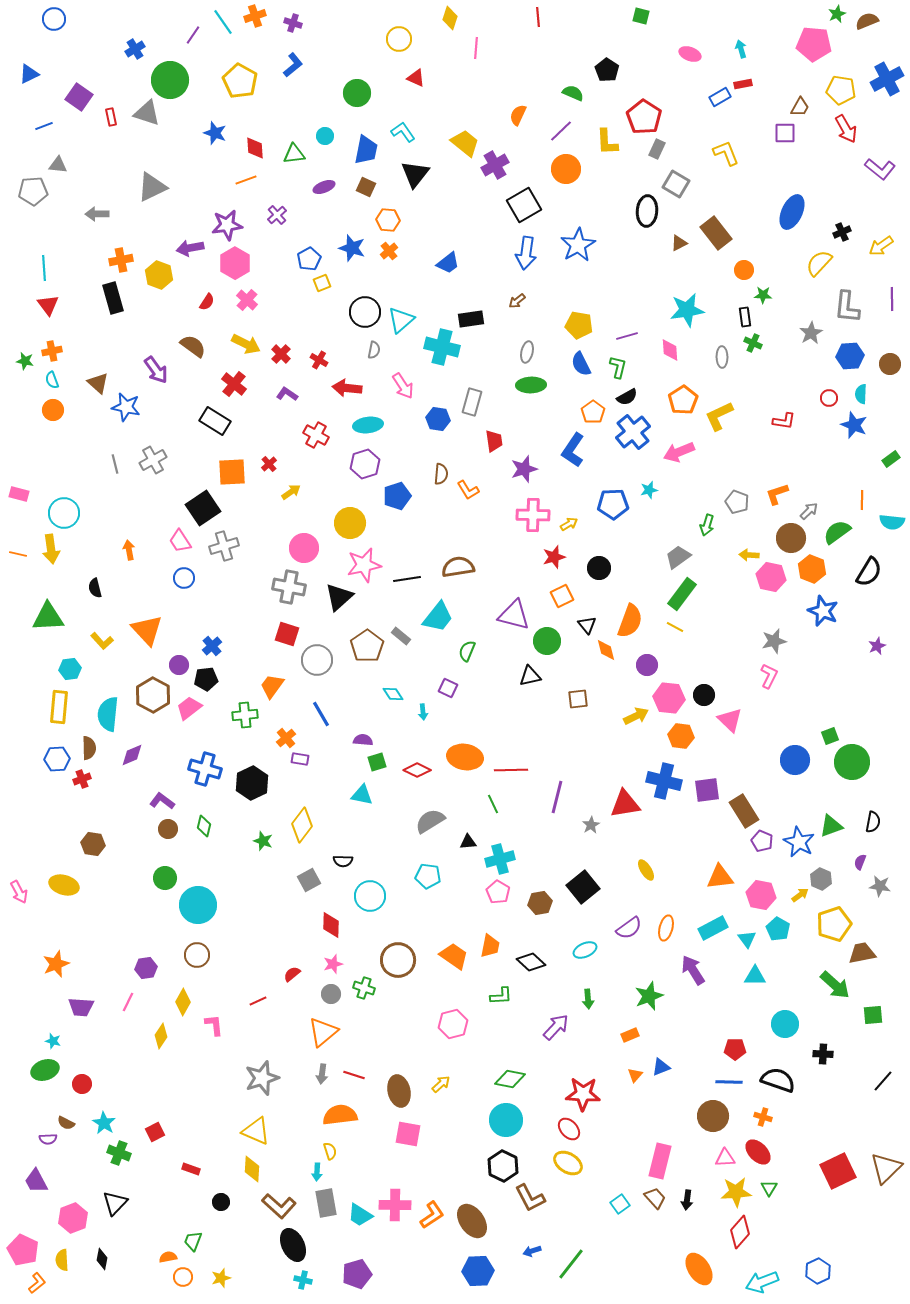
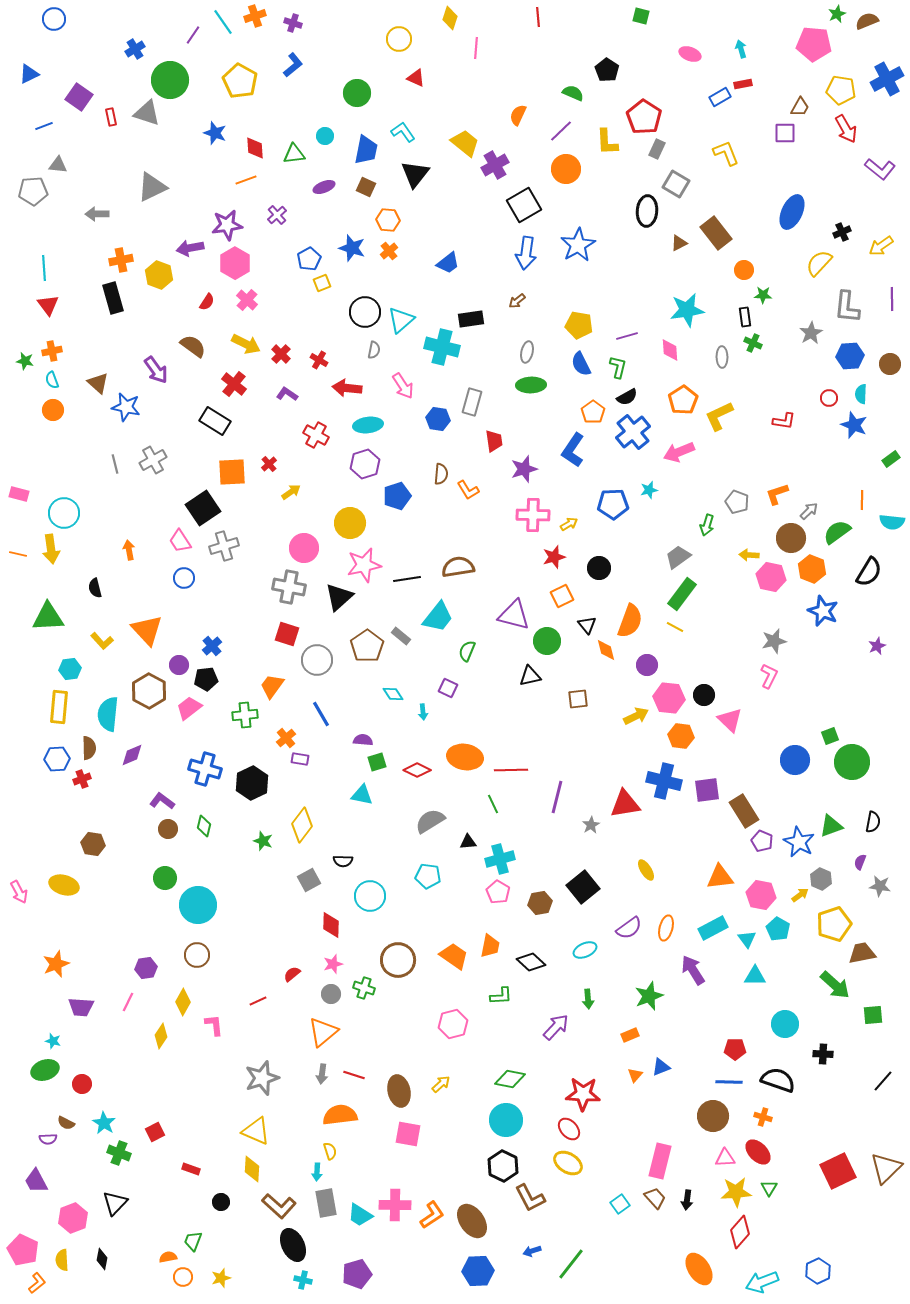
brown hexagon at (153, 695): moved 4 px left, 4 px up
